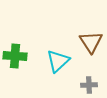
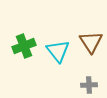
green cross: moved 9 px right, 10 px up; rotated 25 degrees counterclockwise
cyan triangle: moved 10 px up; rotated 25 degrees counterclockwise
